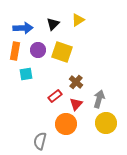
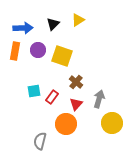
yellow square: moved 4 px down
cyan square: moved 8 px right, 17 px down
red rectangle: moved 3 px left, 1 px down; rotated 16 degrees counterclockwise
yellow circle: moved 6 px right
